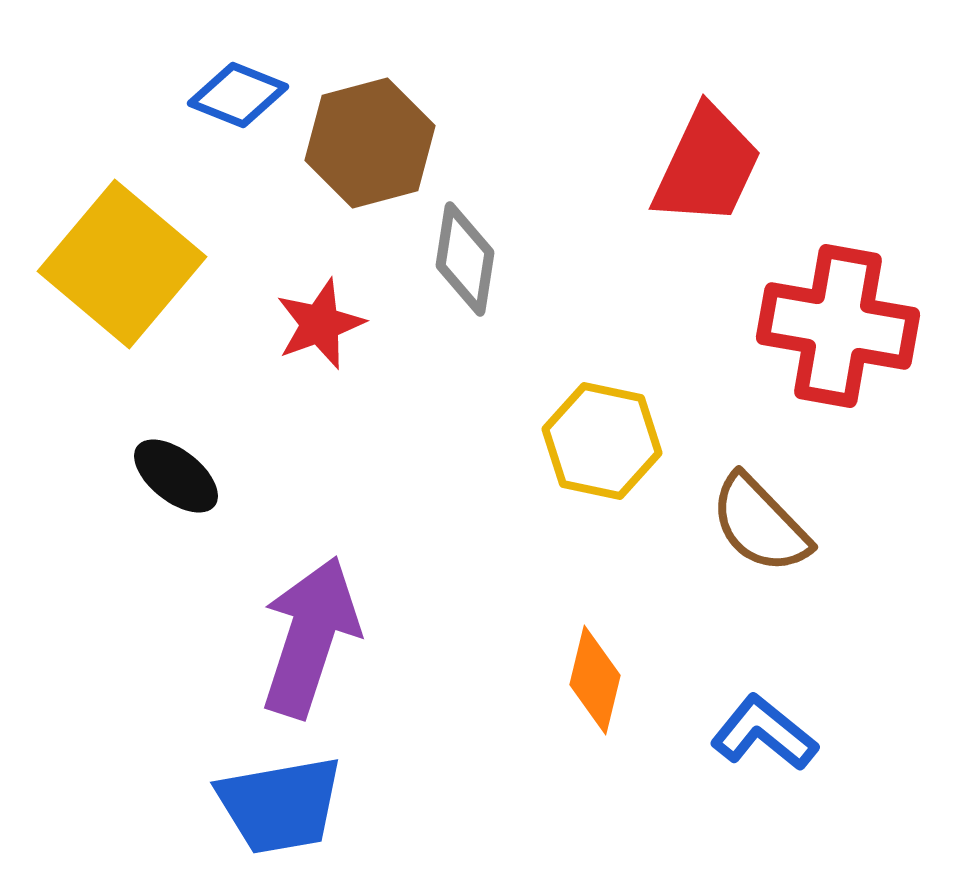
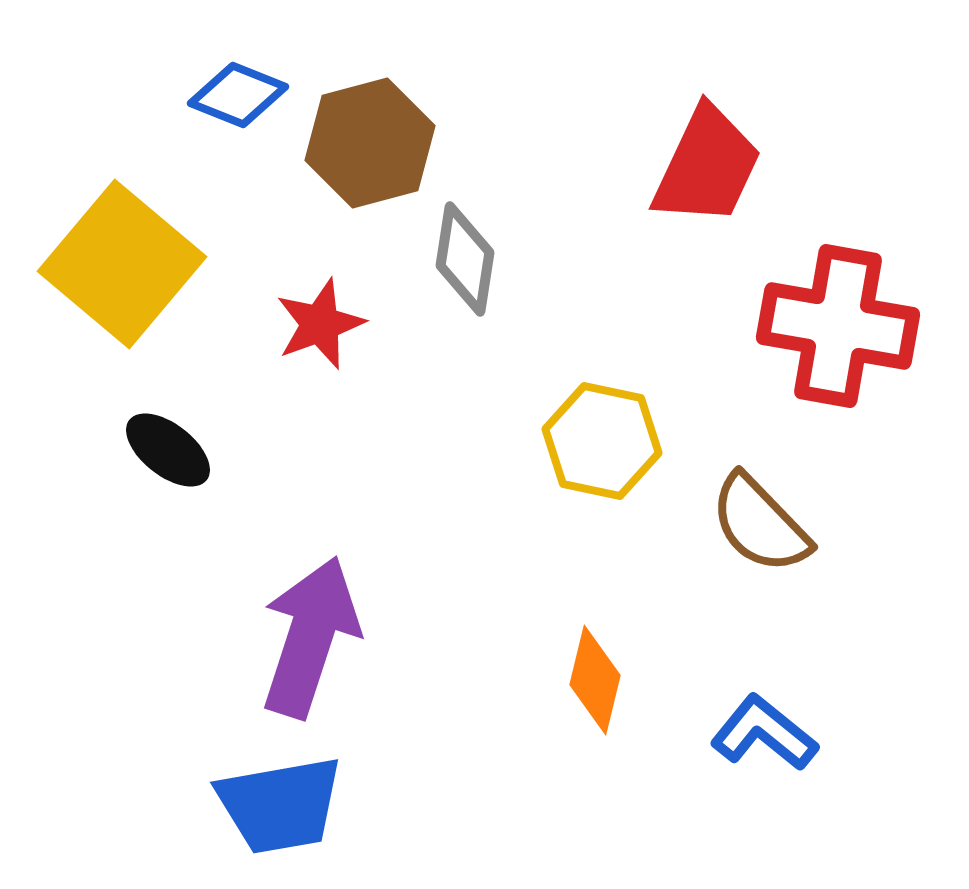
black ellipse: moved 8 px left, 26 px up
